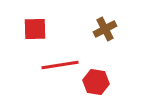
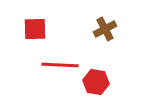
red line: rotated 12 degrees clockwise
